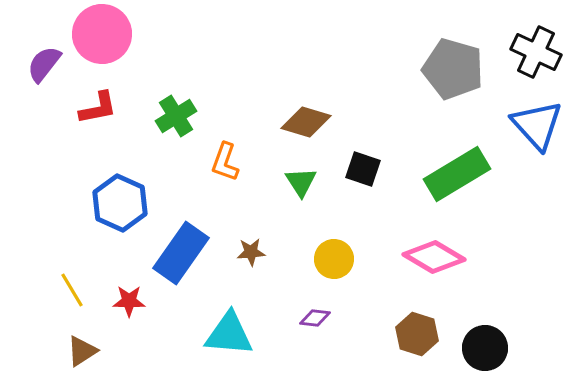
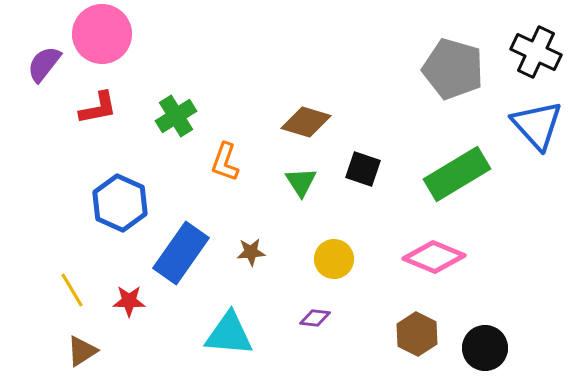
pink diamond: rotated 8 degrees counterclockwise
brown hexagon: rotated 9 degrees clockwise
